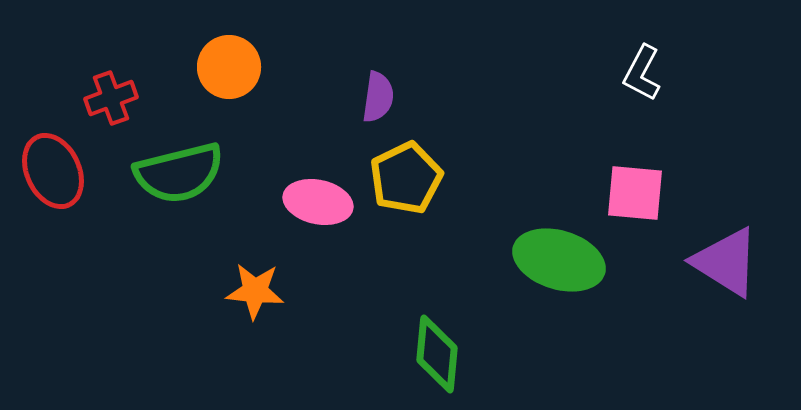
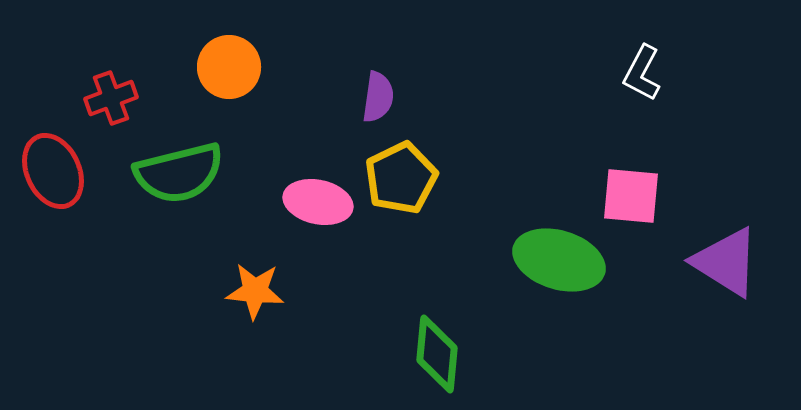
yellow pentagon: moved 5 px left
pink square: moved 4 px left, 3 px down
